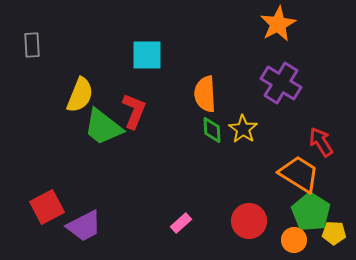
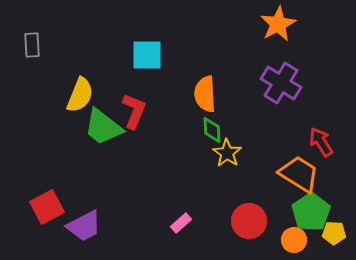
yellow star: moved 16 px left, 24 px down
green pentagon: rotated 6 degrees clockwise
